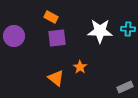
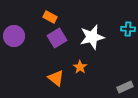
orange rectangle: moved 1 px left
white star: moved 8 px left, 6 px down; rotated 15 degrees counterclockwise
purple square: rotated 24 degrees counterclockwise
